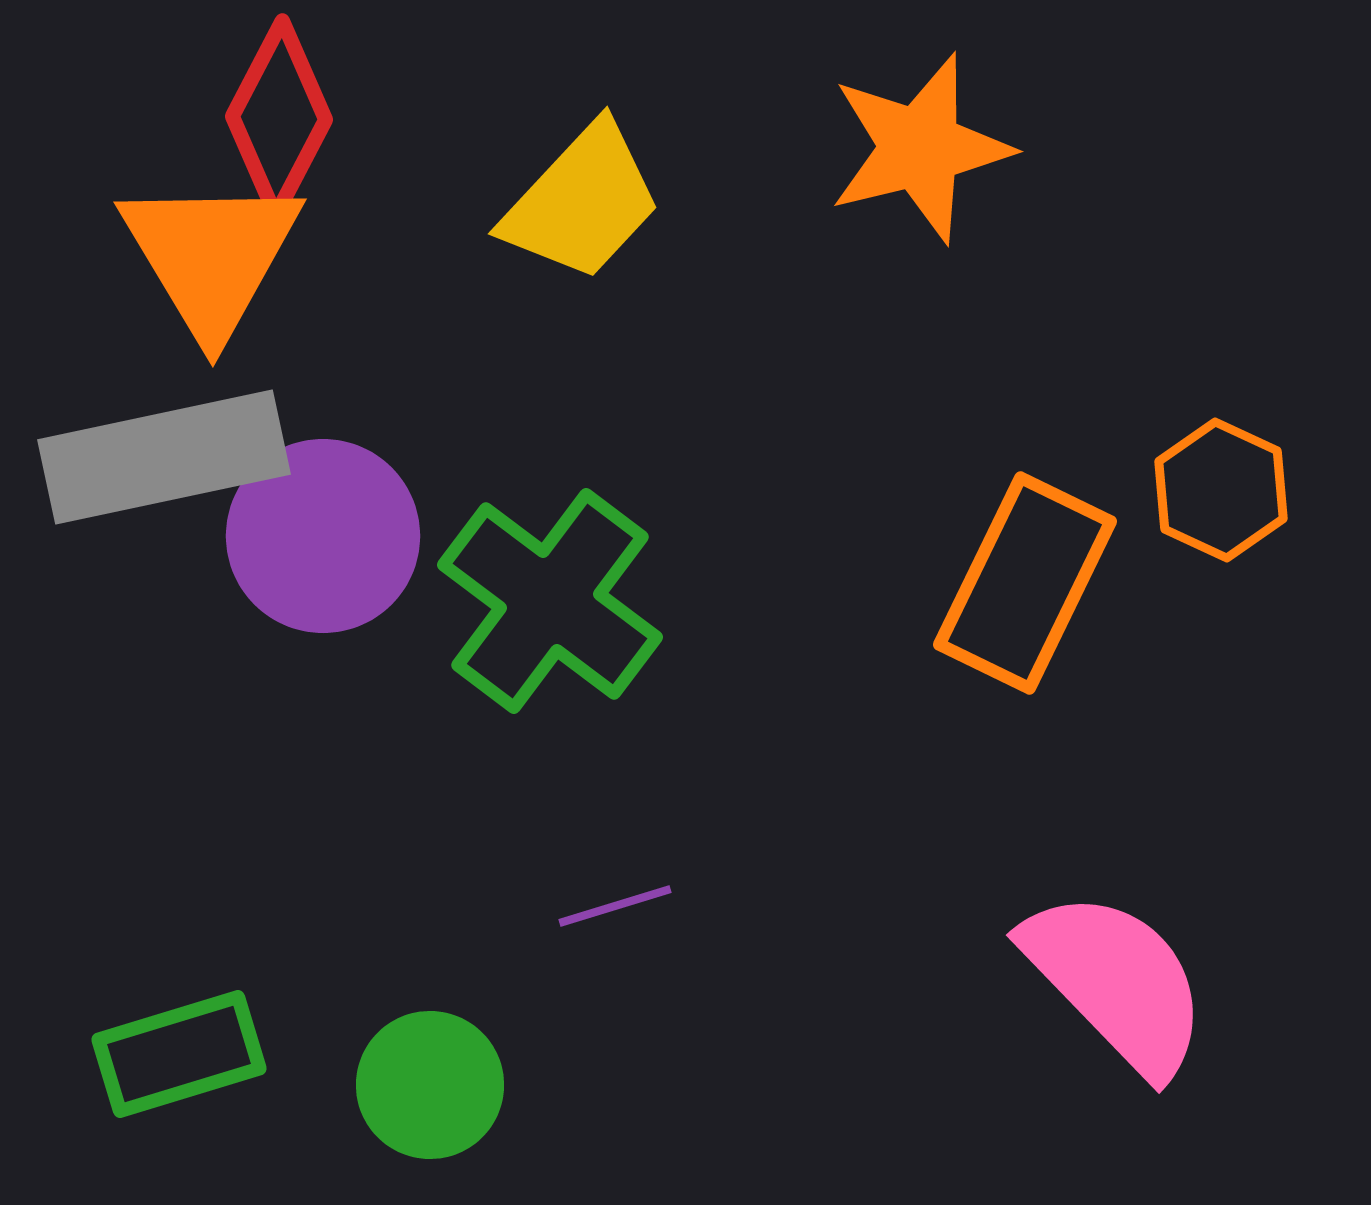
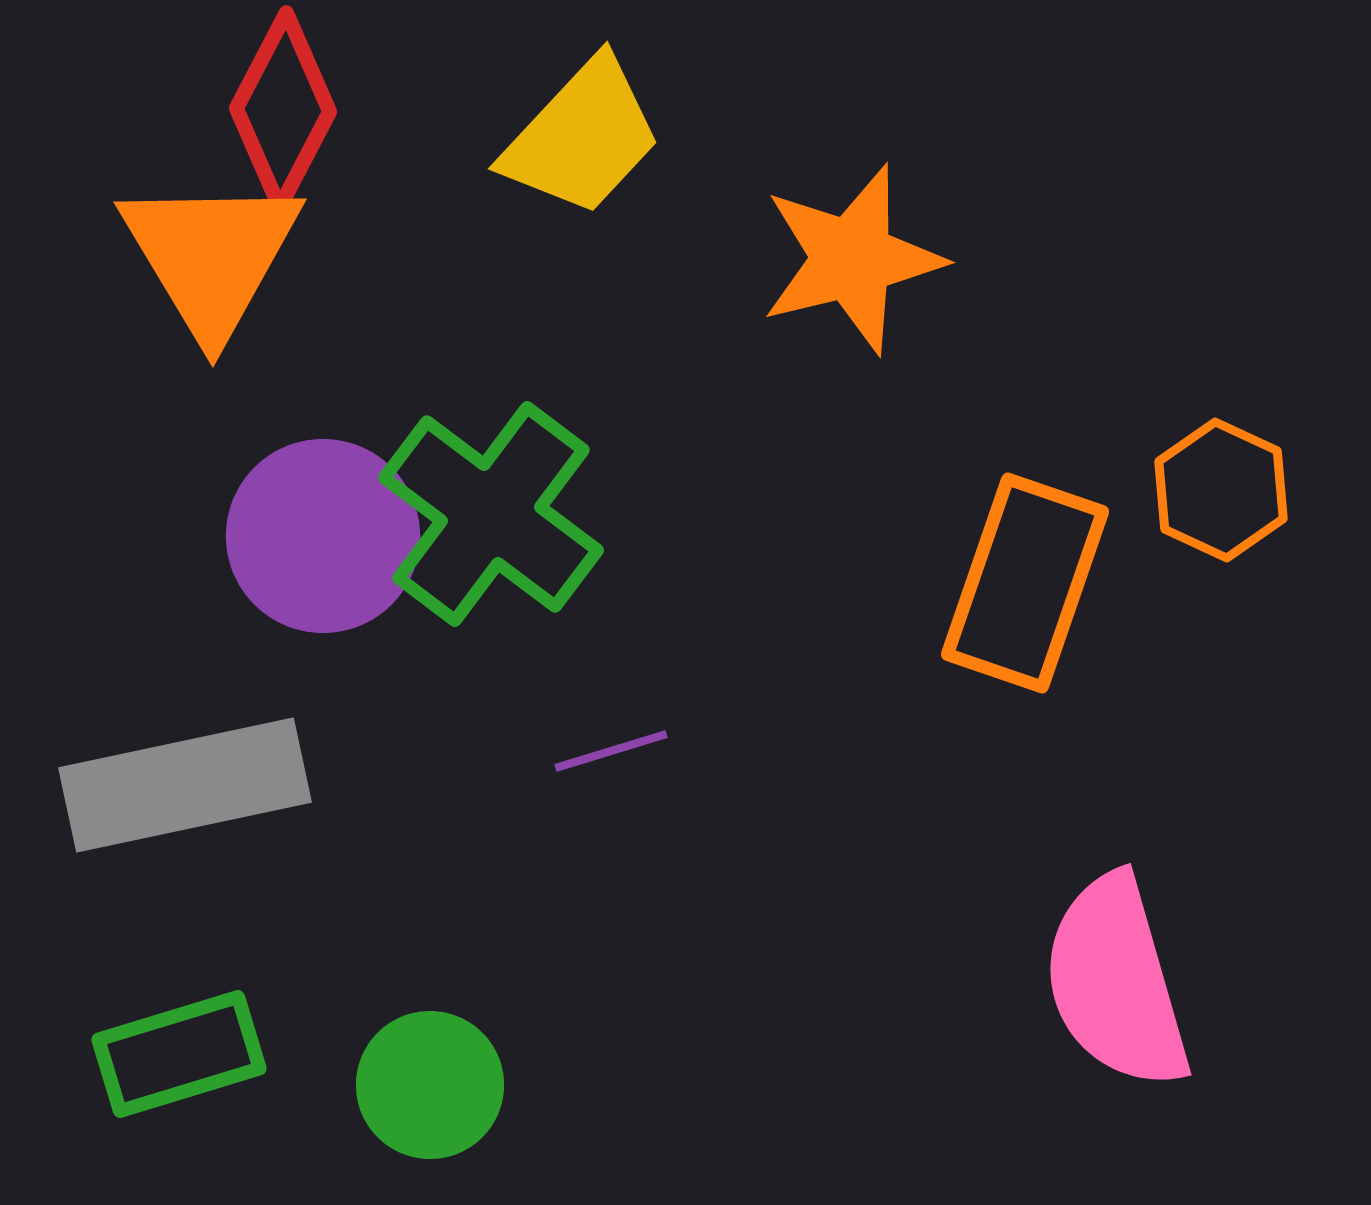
red diamond: moved 4 px right, 8 px up
orange star: moved 68 px left, 111 px down
yellow trapezoid: moved 65 px up
gray rectangle: moved 21 px right, 328 px down
orange rectangle: rotated 7 degrees counterclockwise
green cross: moved 59 px left, 87 px up
purple line: moved 4 px left, 155 px up
pink semicircle: rotated 152 degrees counterclockwise
